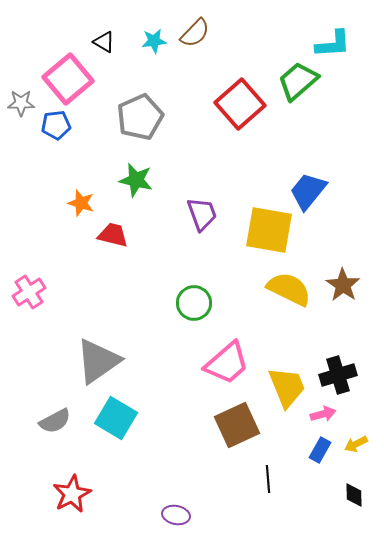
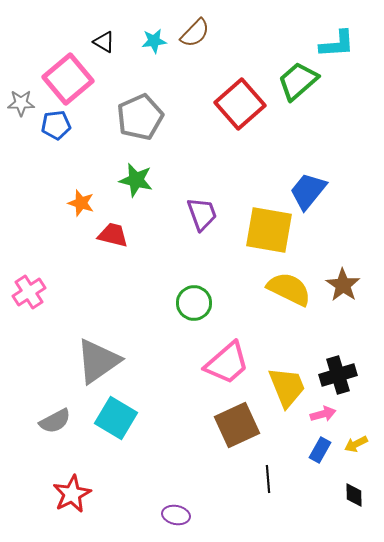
cyan L-shape: moved 4 px right
